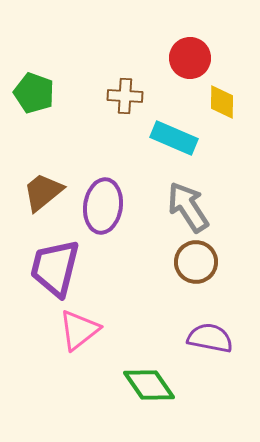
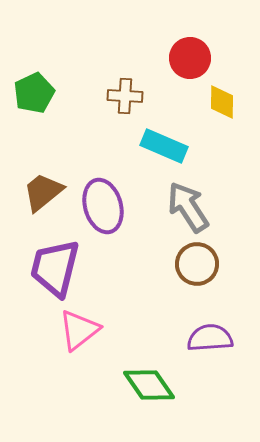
green pentagon: rotated 27 degrees clockwise
cyan rectangle: moved 10 px left, 8 px down
purple ellipse: rotated 24 degrees counterclockwise
brown circle: moved 1 px right, 2 px down
purple semicircle: rotated 15 degrees counterclockwise
